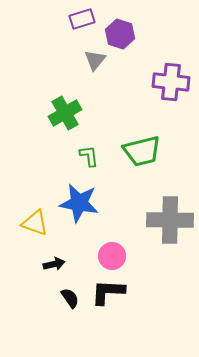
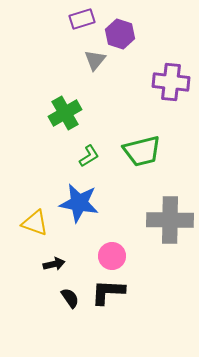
green L-shape: rotated 65 degrees clockwise
